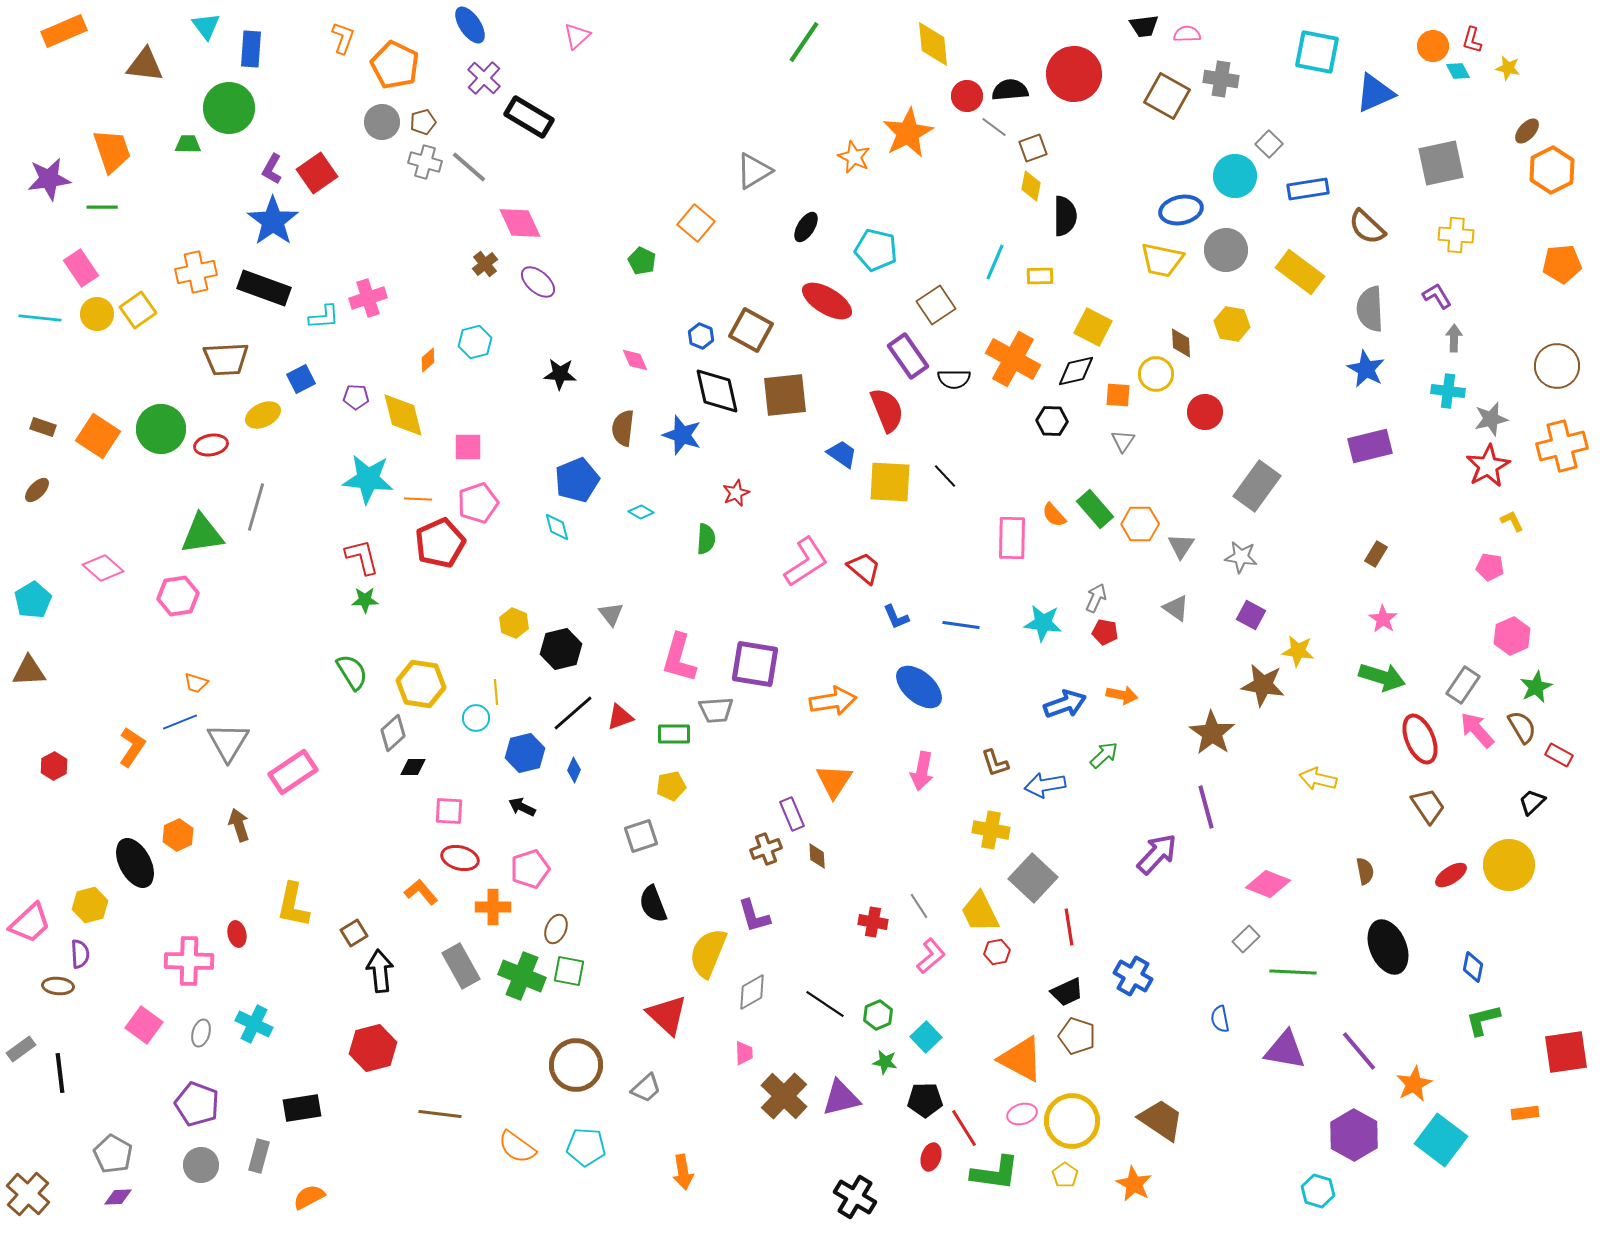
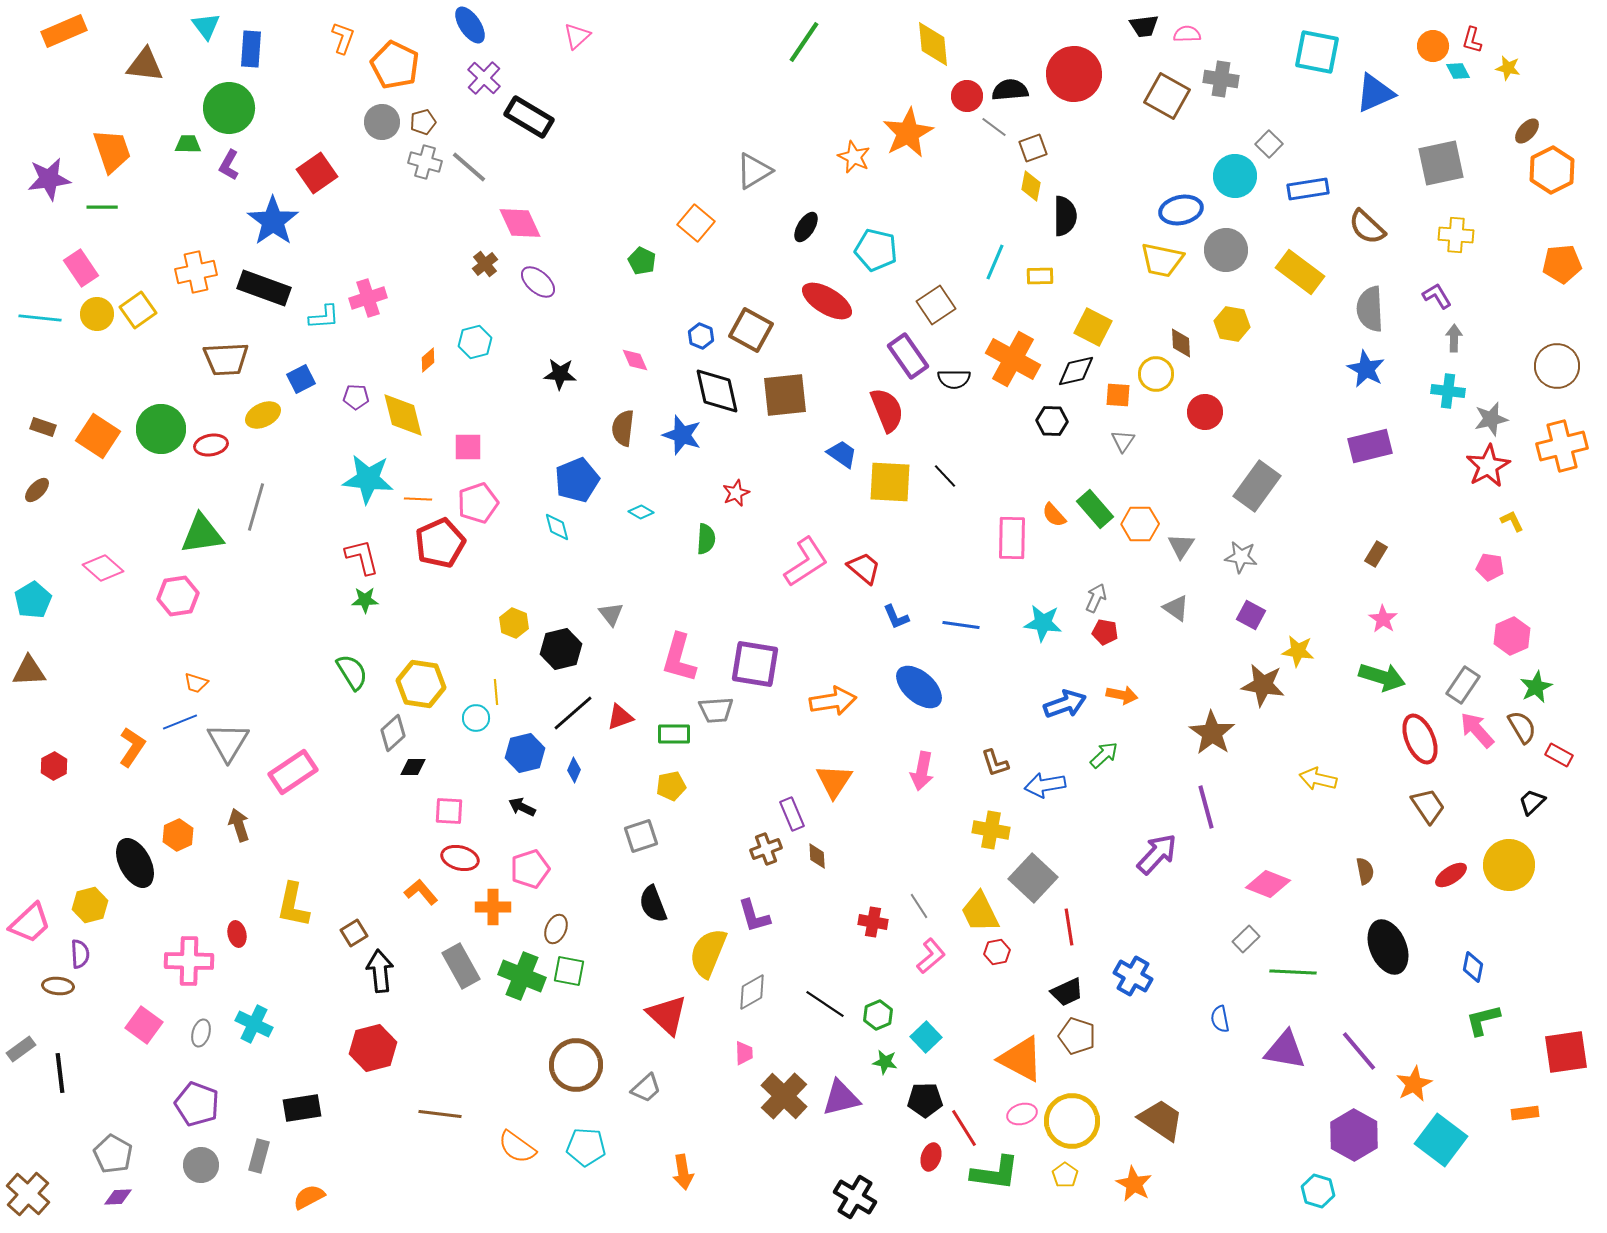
purple L-shape at (272, 169): moved 43 px left, 4 px up
